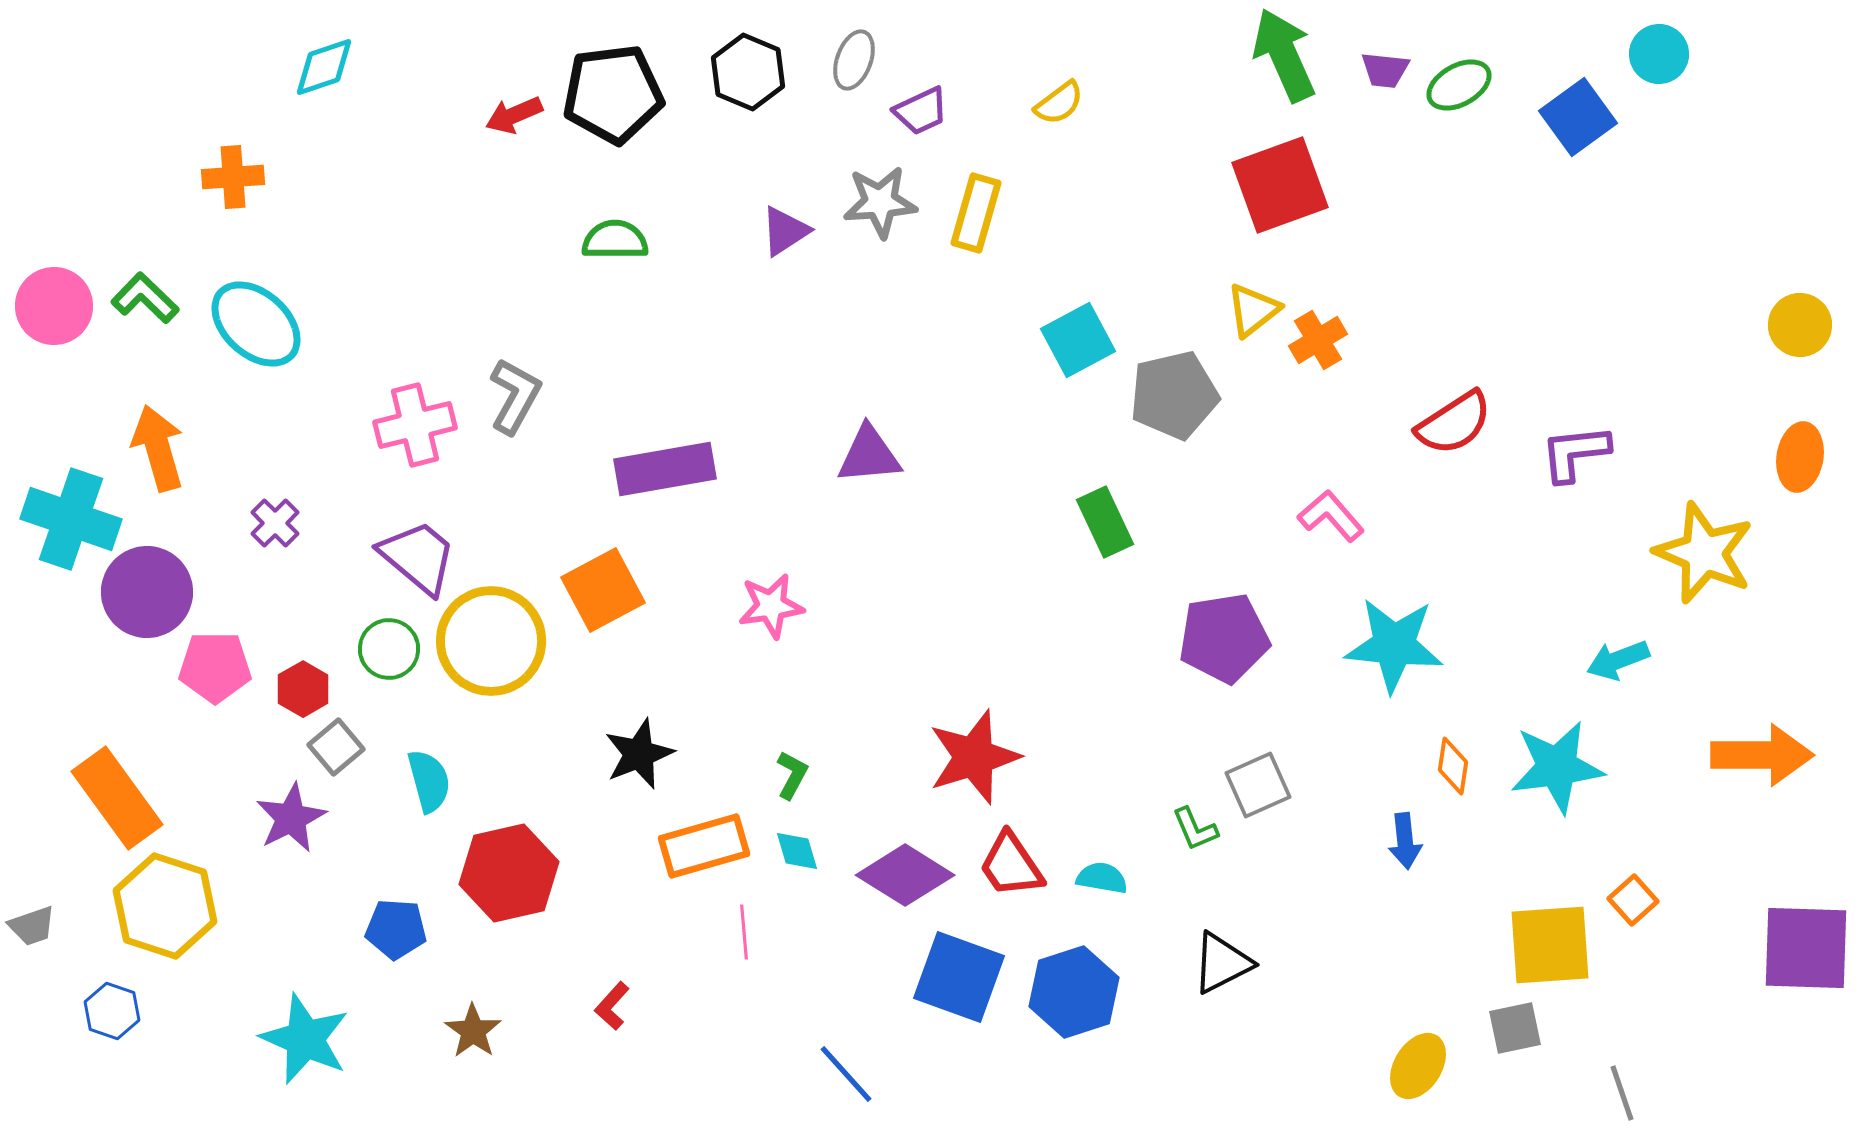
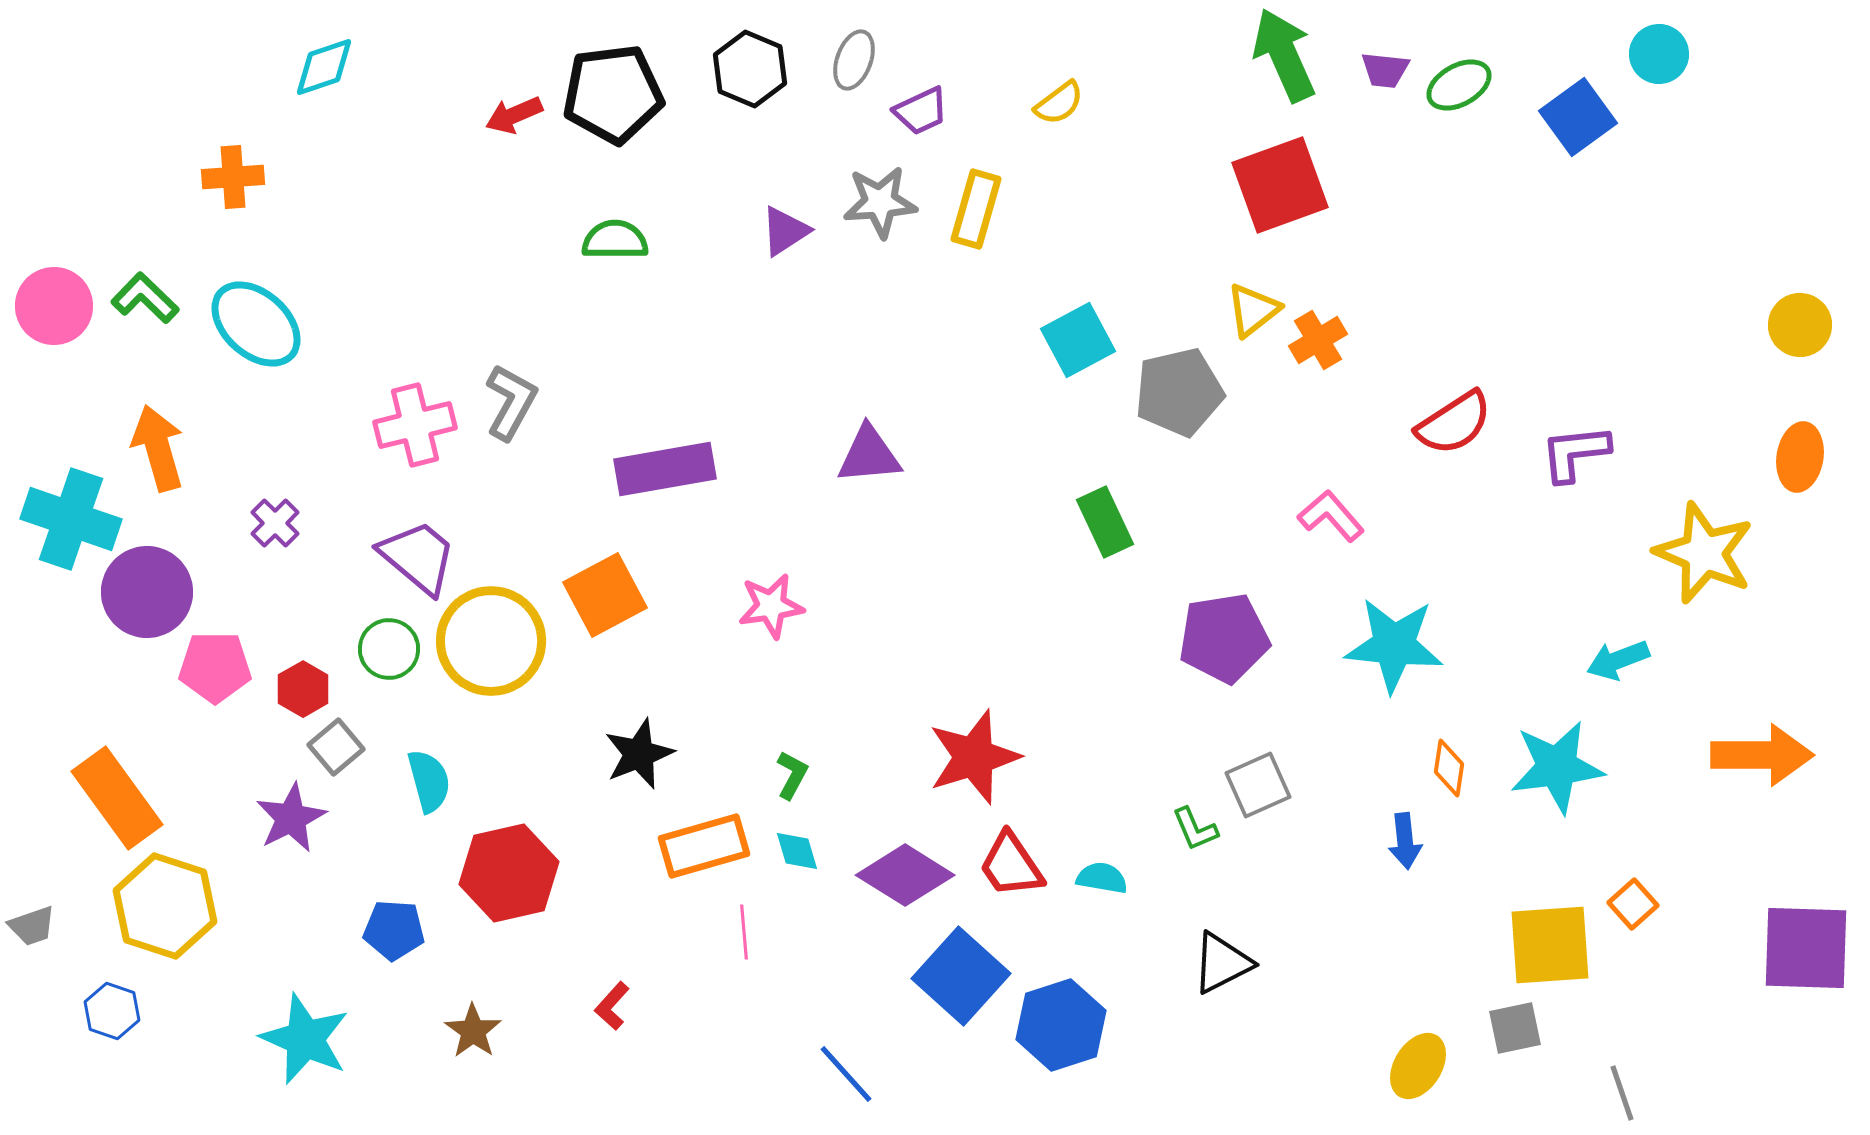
black hexagon at (748, 72): moved 2 px right, 3 px up
yellow rectangle at (976, 213): moved 4 px up
gray pentagon at (1174, 395): moved 5 px right, 3 px up
gray L-shape at (515, 396): moved 4 px left, 6 px down
orange square at (603, 590): moved 2 px right, 5 px down
orange diamond at (1453, 766): moved 4 px left, 2 px down
orange square at (1633, 900): moved 4 px down
blue pentagon at (396, 929): moved 2 px left, 1 px down
blue square at (959, 977): moved 2 px right, 1 px up; rotated 22 degrees clockwise
blue hexagon at (1074, 992): moved 13 px left, 33 px down
